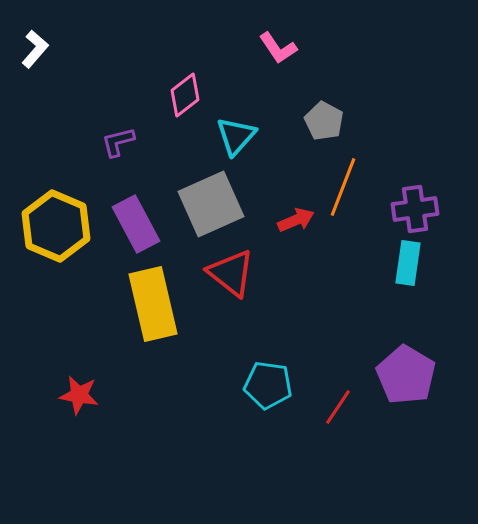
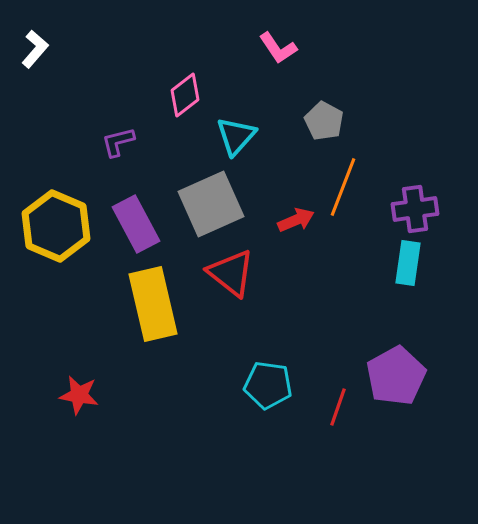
purple pentagon: moved 10 px left, 1 px down; rotated 12 degrees clockwise
red line: rotated 15 degrees counterclockwise
